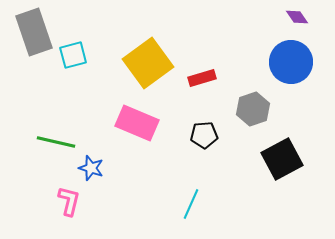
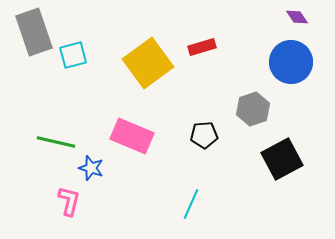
red rectangle: moved 31 px up
pink rectangle: moved 5 px left, 13 px down
